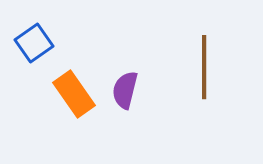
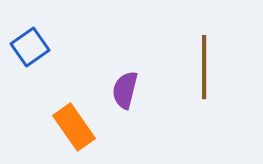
blue square: moved 4 px left, 4 px down
orange rectangle: moved 33 px down
